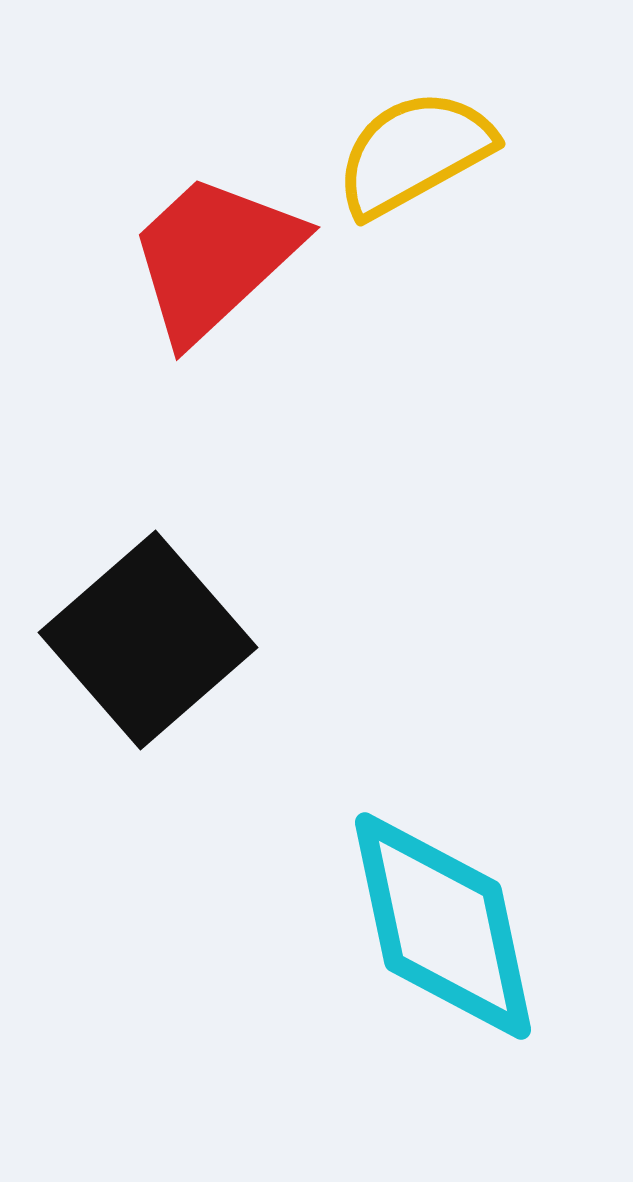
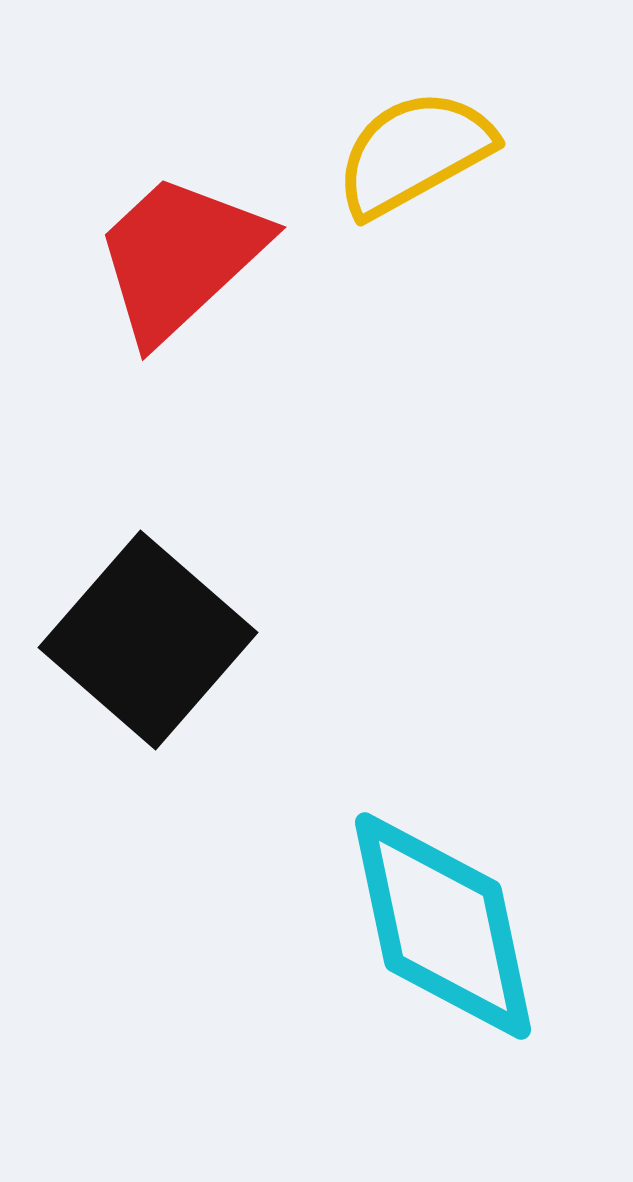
red trapezoid: moved 34 px left
black square: rotated 8 degrees counterclockwise
